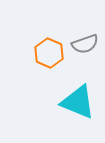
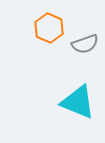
orange hexagon: moved 25 px up
